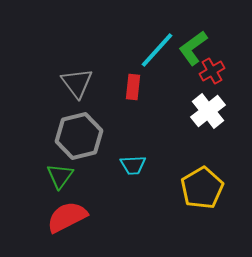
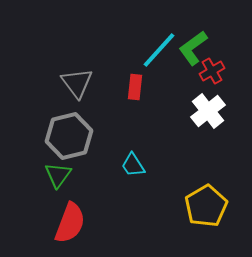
cyan line: moved 2 px right
red rectangle: moved 2 px right
gray hexagon: moved 10 px left
cyan trapezoid: rotated 60 degrees clockwise
green triangle: moved 2 px left, 1 px up
yellow pentagon: moved 4 px right, 18 px down
red semicircle: moved 3 px right, 6 px down; rotated 138 degrees clockwise
